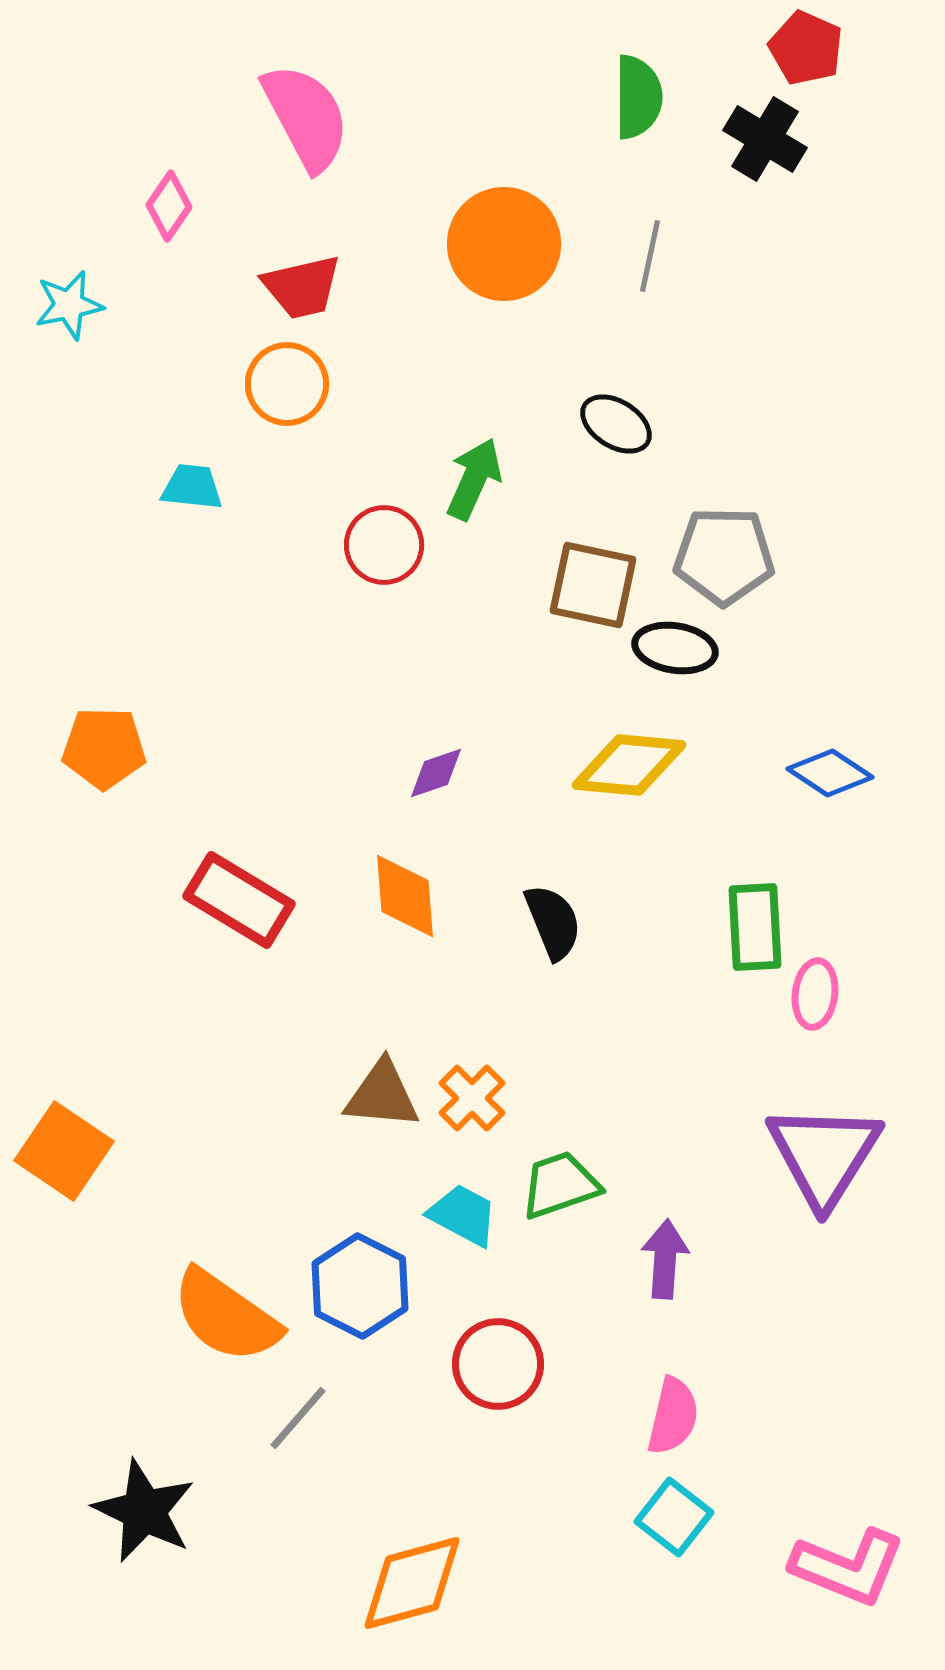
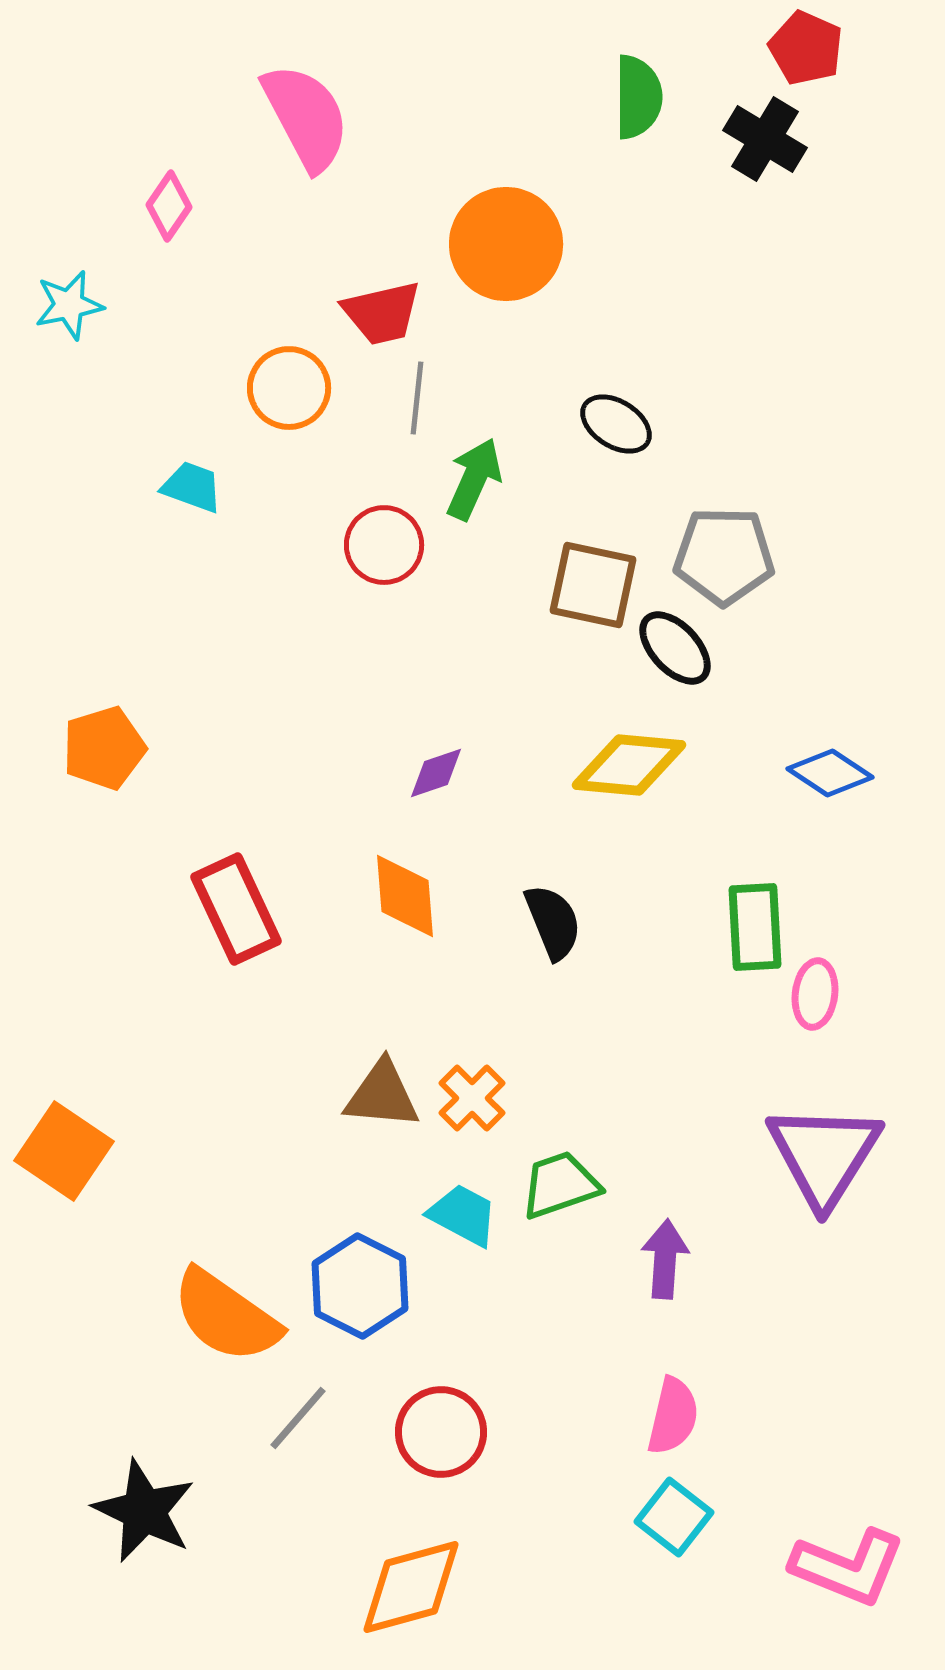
orange circle at (504, 244): moved 2 px right
gray line at (650, 256): moved 233 px left, 142 px down; rotated 6 degrees counterclockwise
red trapezoid at (302, 287): moved 80 px right, 26 px down
orange circle at (287, 384): moved 2 px right, 4 px down
cyan trapezoid at (192, 487): rotated 14 degrees clockwise
black ellipse at (675, 648): rotated 38 degrees clockwise
orange pentagon at (104, 748): rotated 18 degrees counterclockwise
red rectangle at (239, 900): moved 3 px left, 9 px down; rotated 34 degrees clockwise
red circle at (498, 1364): moved 57 px left, 68 px down
orange diamond at (412, 1583): moved 1 px left, 4 px down
